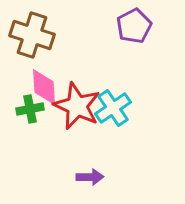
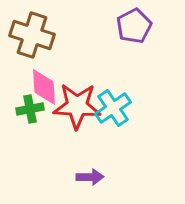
red star: rotated 21 degrees counterclockwise
